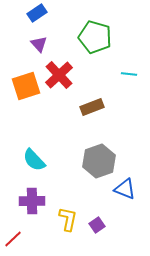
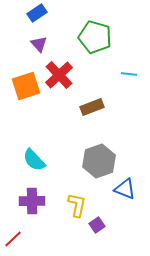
yellow L-shape: moved 9 px right, 14 px up
